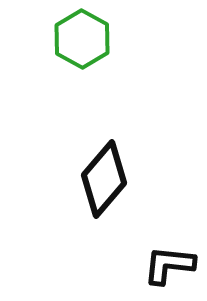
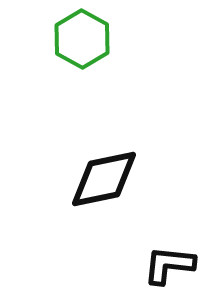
black diamond: rotated 38 degrees clockwise
